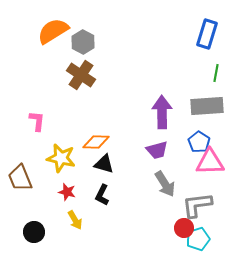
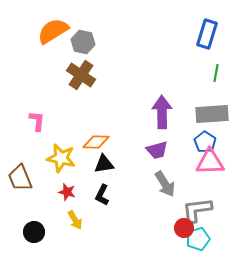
gray hexagon: rotated 15 degrees counterclockwise
gray rectangle: moved 5 px right, 8 px down
blue pentagon: moved 6 px right
black triangle: rotated 25 degrees counterclockwise
gray L-shape: moved 5 px down
